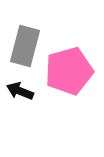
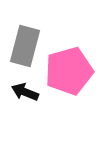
black arrow: moved 5 px right, 1 px down
